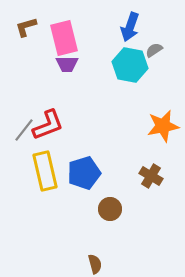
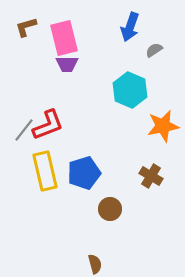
cyan hexagon: moved 25 px down; rotated 12 degrees clockwise
